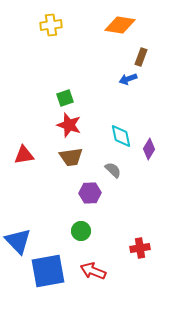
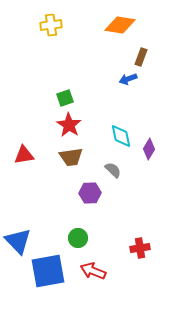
red star: rotated 15 degrees clockwise
green circle: moved 3 px left, 7 px down
